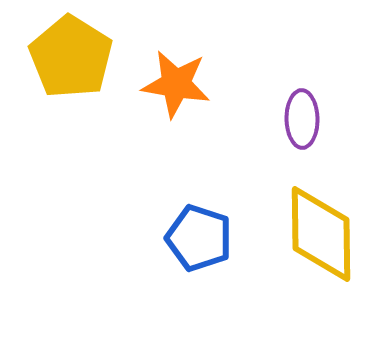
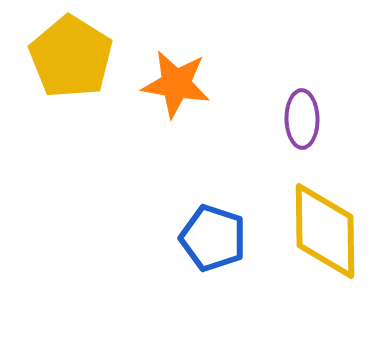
yellow diamond: moved 4 px right, 3 px up
blue pentagon: moved 14 px right
